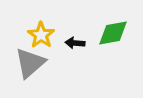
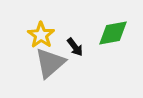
black arrow: moved 4 px down; rotated 132 degrees counterclockwise
gray triangle: moved 20 px right
